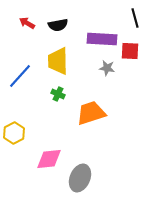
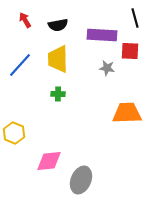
red arrow: moved 2 px left, 3 px up; rotated 28 degrees clockwise
purple rectangle: moved 4 px up
yellow trapezoid: moved 2 px up
blue line: moved 11 px up
green cross: rotated 24 degrees counterclockwise
orange trapezoid: moved 36 px right; rotated 16 degrees clockwise
yellow hexagon: rotated 10 degrees counterclockwise
pink diamond: moved 2 px down
gray ellipse: moved 1 px right, 2 px down
